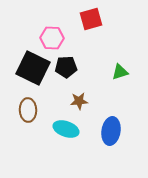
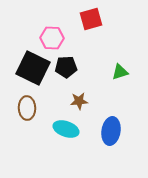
brown ellipse: moved 1 px left, 2 px up
